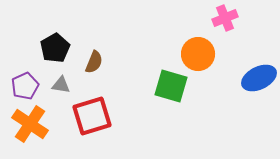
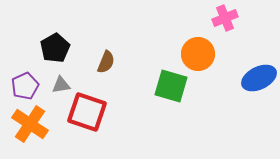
brown semicircle: moved 12 px right
gray triangle: rotated 18 degrees counterclockwise
red square: moved 5 px left, 4 px up; rotated 36 degrees clockwise
